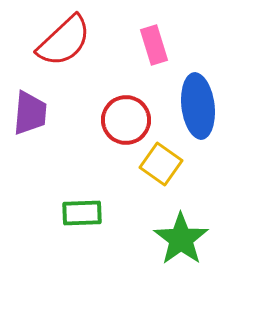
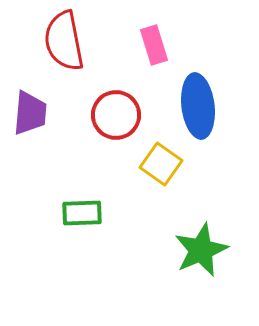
red semicircle: rotated 122 degrees clockwise
red circle: moved 10 px left, 5 px up
green star: moved 20 px right, 11 px down; rotated 12 degrees clockwise
